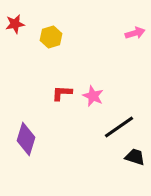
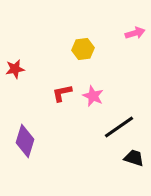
red star: moved 45 px down
yellow hexagon: moved 32 px right, 12 px down; rotated 10 degrees clockwise
red L-shape: rotated 15 degrees counterclockwise
purple diamond: moved 1 px left, 2 px down
black trapezoid: moved 1 px left, 1 px down
